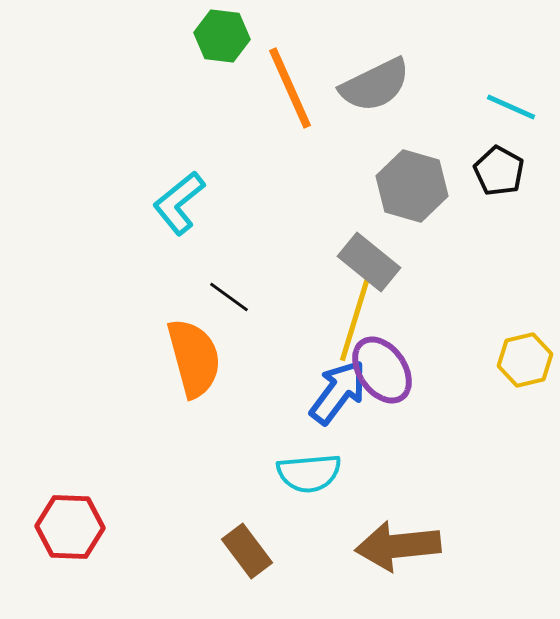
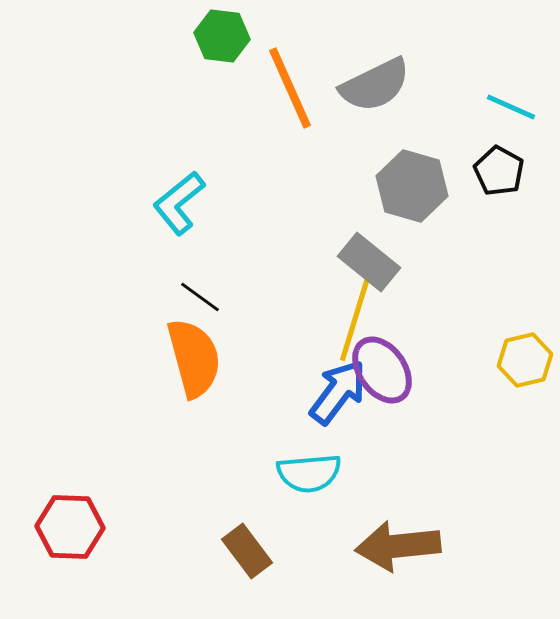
black line: moved 29 px left
